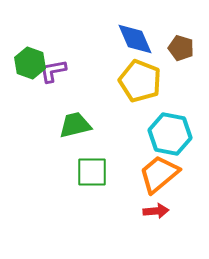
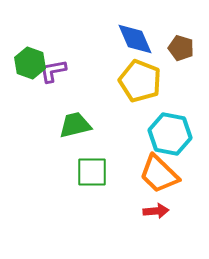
orange trapezoid: rotated 96 degrees counterclockwise
